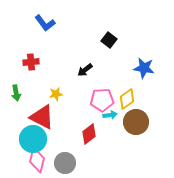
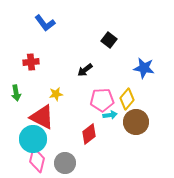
yellow diamond: rotated 15 degrees counterclockwise
